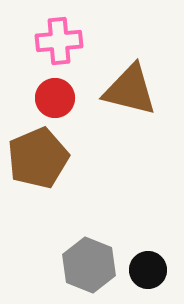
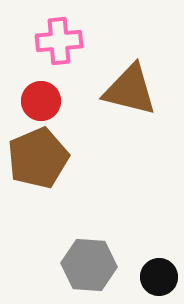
red circle: moved 14 px left, 3 px down
gray hexagon: rotated 18 degrees counterclockwise
black circle: moved 11 px right, 7 px down
